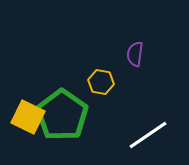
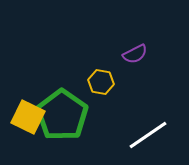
purple semicircle: rotated 125 degrees counterclockwise
